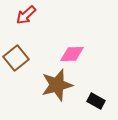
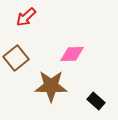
red arrow: moved 2 px down
brown star: moved 6 px left, 1 px down; rotated 16 degrees clockwise
black rectangle: rotated 12 degrees clockwise
